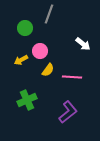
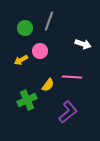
gray line: moved 7 px down
white arrow: rotated 21 degrees counterclockwise
yellow semicircle: moved 15 px down
